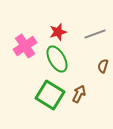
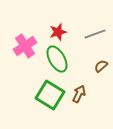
brown semicircle: moved 2 px left; rotated 32 degrees clockwise
